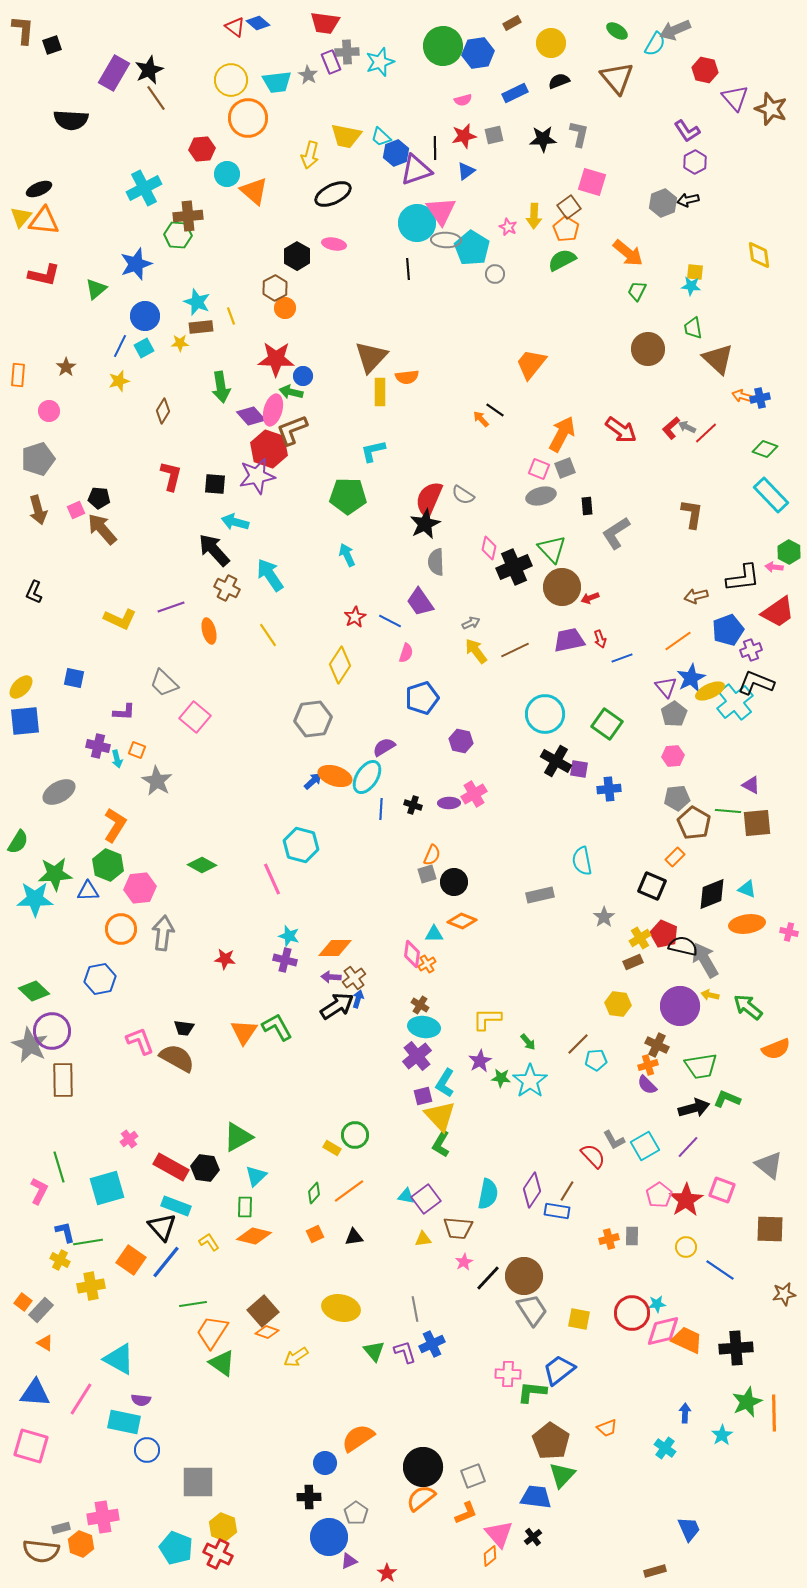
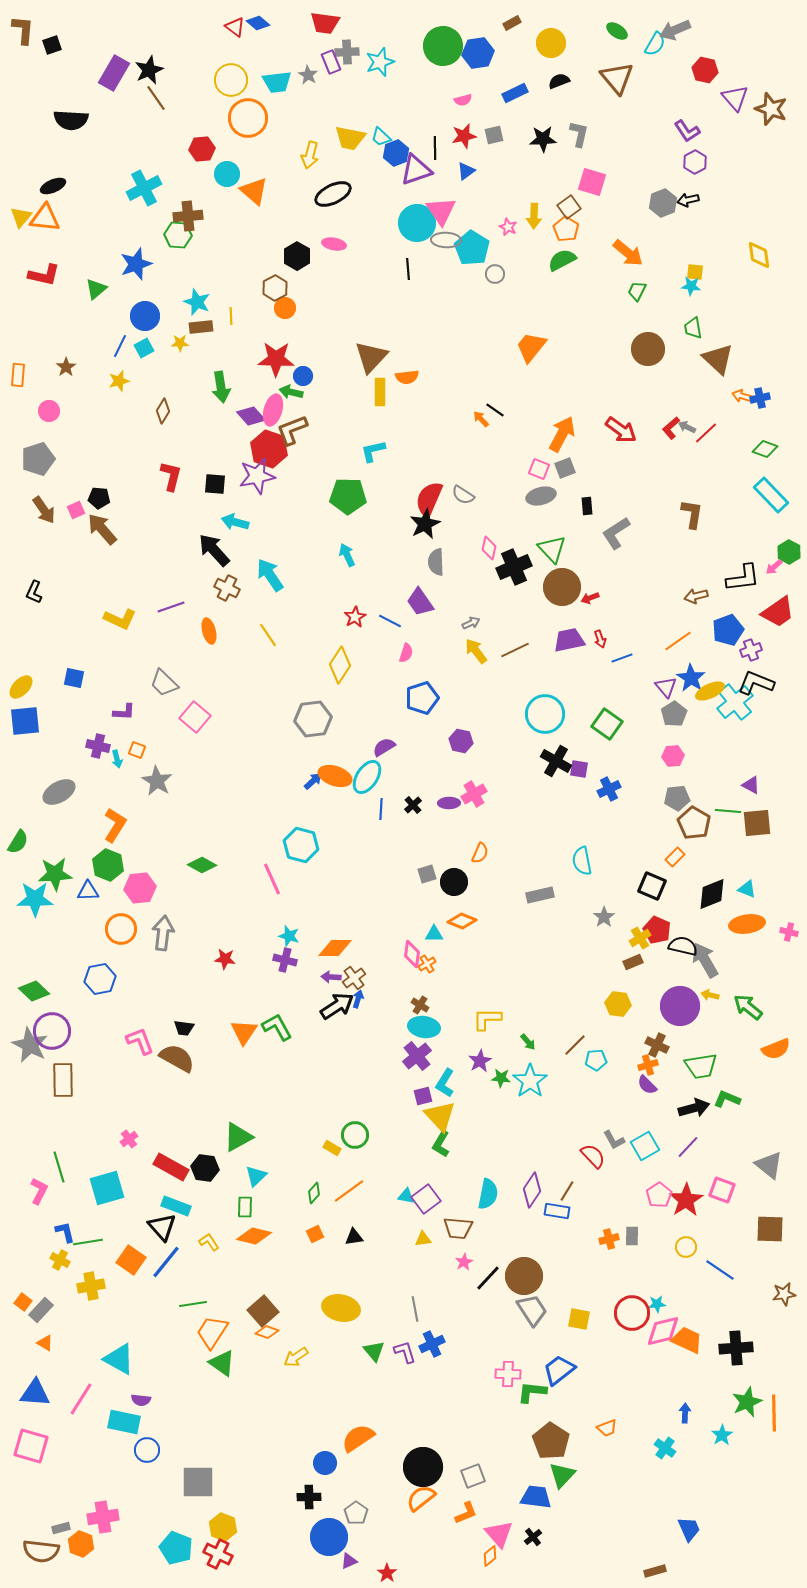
yellow trapezoid at (346, 136): moved 4 px right, 2 px down
black ellipse at (39, 189): moved 14 px right, 3 px up
orange triangle at (44, 221): moved 1 px right, 3 px up
yellow line at (231, 316): rotated 18 degrees clockwise
orange trapezoid at (531, 364): moved 17 px up
brown arrow at (38, 510): moved 6 px right; rotated 20 degrees counterclockwise
pink arrow at (774, 567): rotated 48 degrees counterclockwise
blue star at (691, 678): rotated 12 degrees counterclockwise
blue cross at (609, 789): rotated 20 degrees counterclockwise
black cross at (413, 805): rotated 30 degrees clockwise
orange semicircle at (432, 855): moved 48 px right, 2 px up
red pentagon at (664, 934): moved 7 px left, 4 px up
brown line at (578, 1044): moved 3 px left, 1 px down
